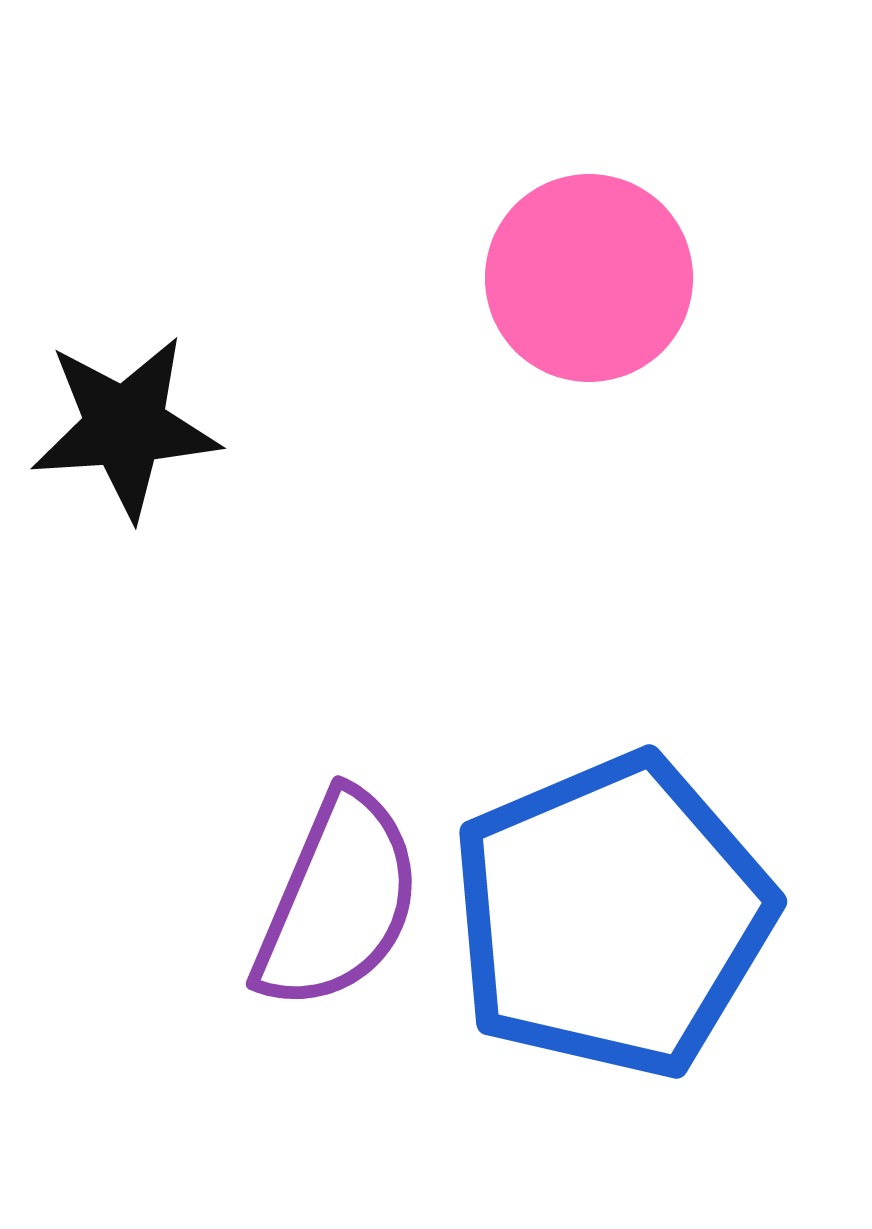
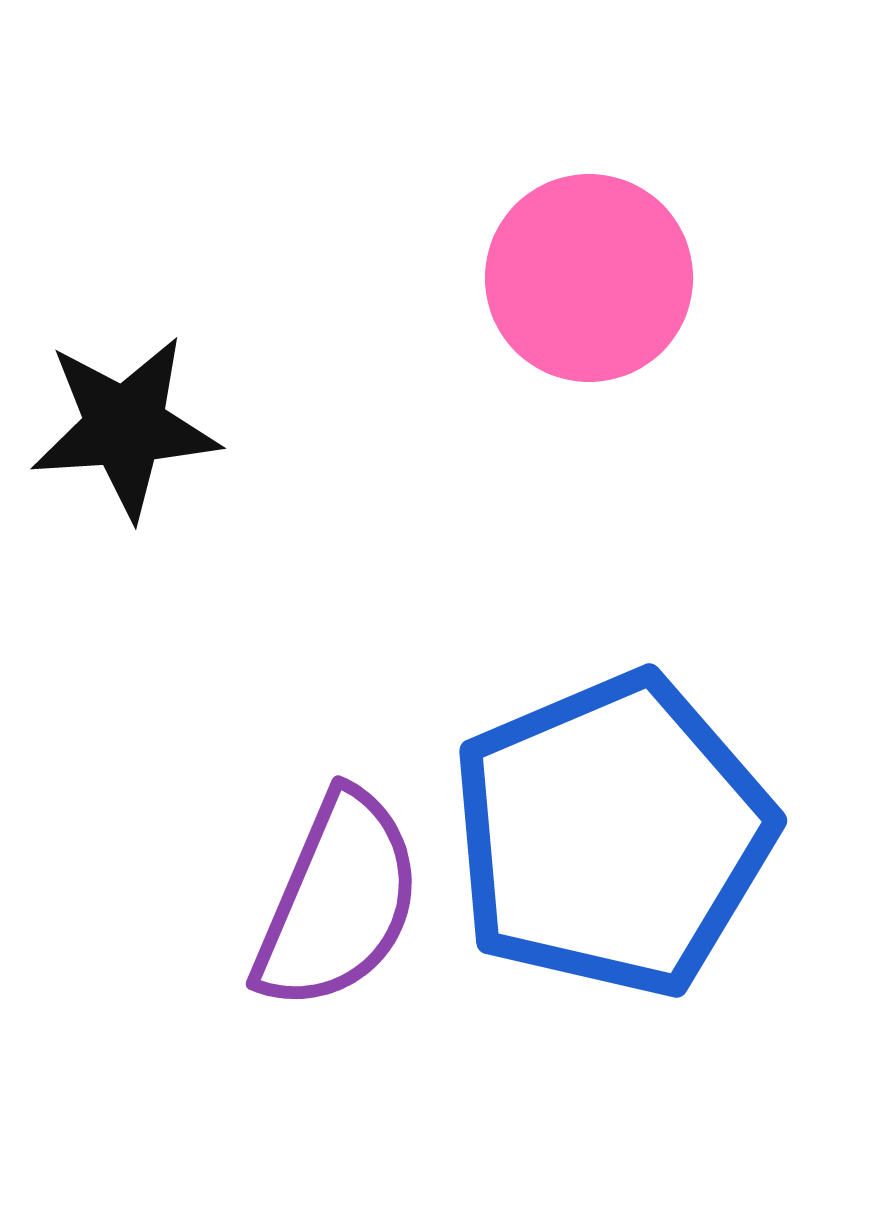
blue pentagon: moved 81 px up
